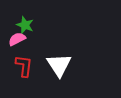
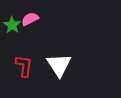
green star: moved 13 px left; rotated 12 degrees clockwise
pink semicircle: moved 13 px right, 20 px up
